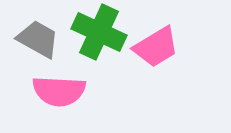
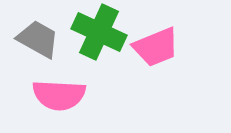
pink trapezoid: rotated 9 degrees clockwise
pink semicircle: moved 4 px down
